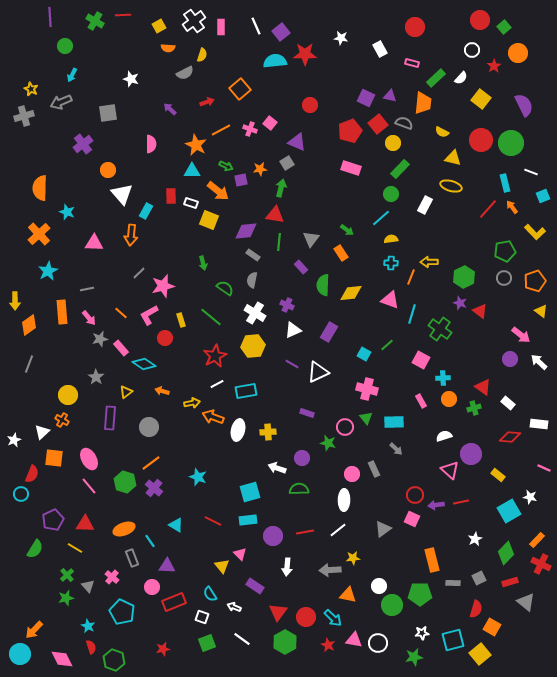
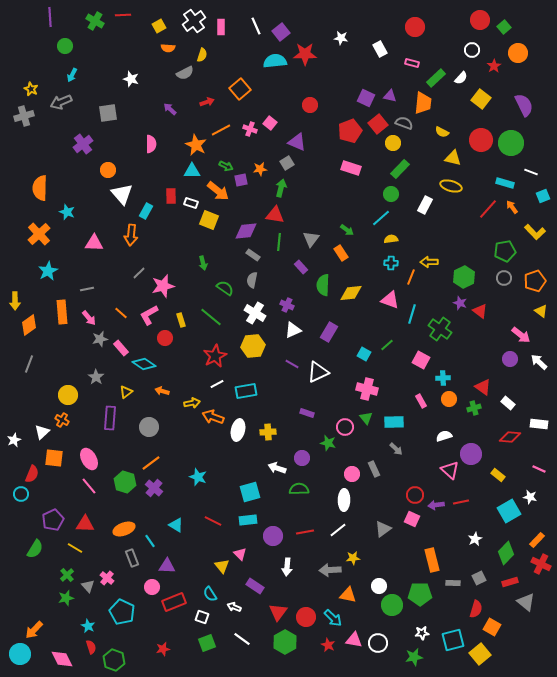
cyan rectangle at (505, 183): rotated 60 degrees counterclockwise
pink line at (544, 468): moved 5 px left, 1 px down
pink cross at (112, 577): moved 5 px left, 1 px down
